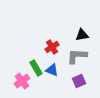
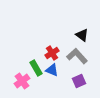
black triangle: rotated 48 degrees clockwise
red cross: moved 6 px down
gray L-shape: rotated 45 degrees clockwise
